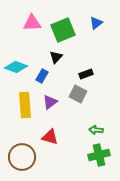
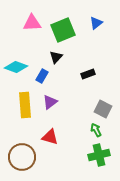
black rectangle: moved 2 px right
gray square: moved 25 px right, 15 px down
green arrow: rotated 56 degrees clockwise
